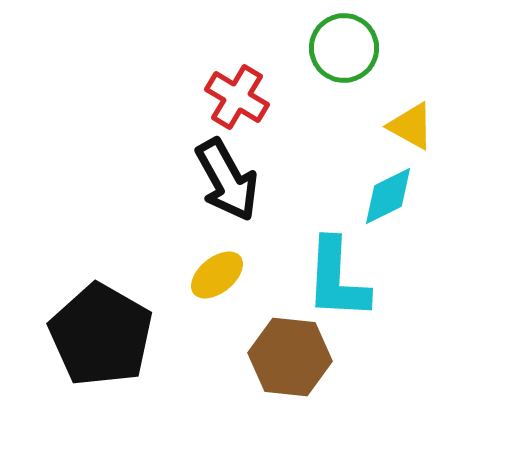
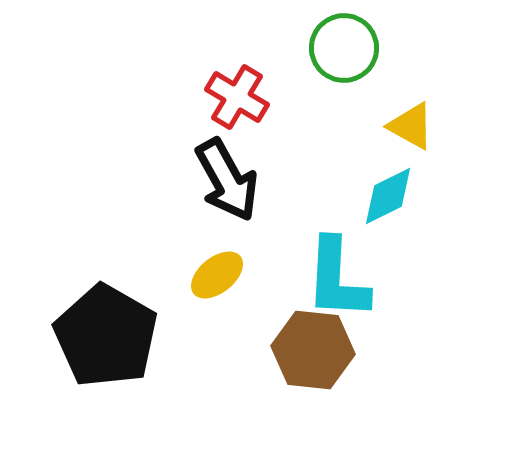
black pentagon: moved 5 px right, 1 px down
brown hexagon: moved 23 px right, 7 px up
